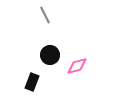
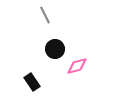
black circle: moved 5 px right, 6 px up
black rectangle: rotated 54 degrees counterclockwise
